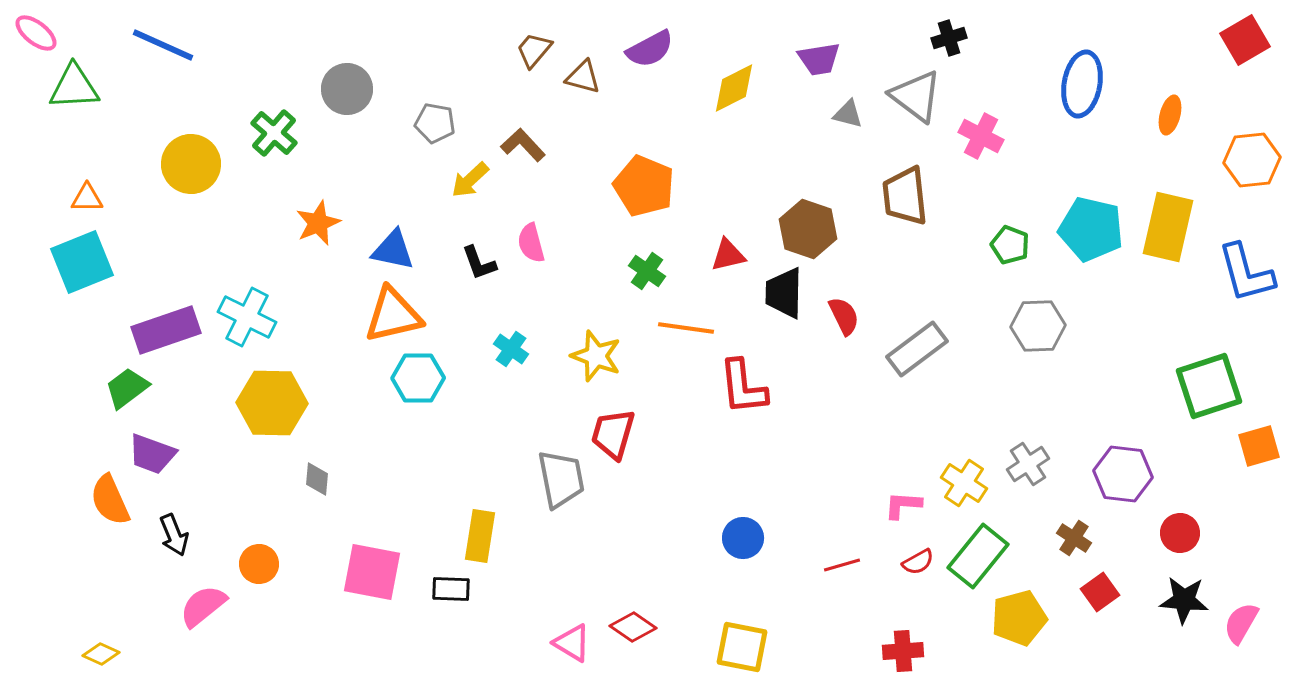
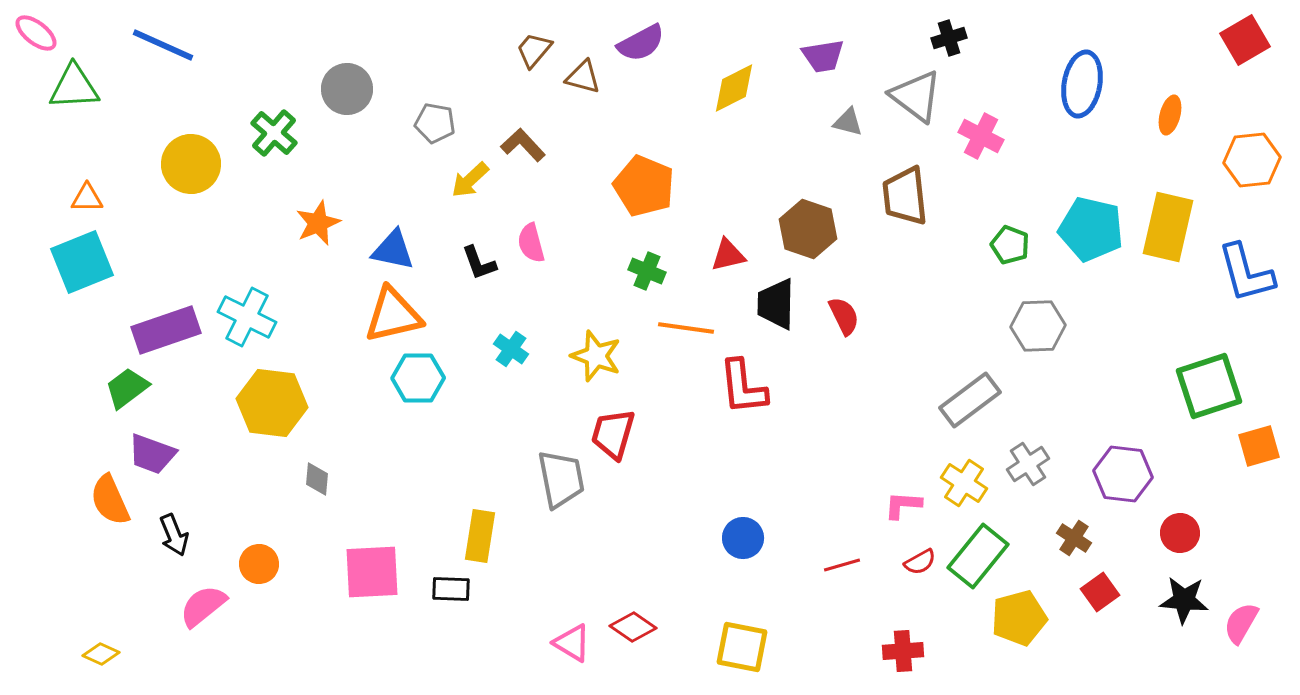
purple semicircle at (650, 49): moved 9 px left, 6 px up
purple trapezoid at (819, 59): moved 4 px right, 3 px up
gray triangle at (848, 114): moved 8 px down
green cross at (647, 271): rotated 12 degrees counterclockwise
black trapezoid at (784, 293): moved 8 px left, 11 px down
gray rectangle at (917, 349): moved 53 px right, 51 px down
yellow hexagon at (272, 403): rotated 6 degrees clockwise
red semicircle at (918, 562): moved 2 px right
pink square at (372, 572): rotated 14 degrees counterclockwise
